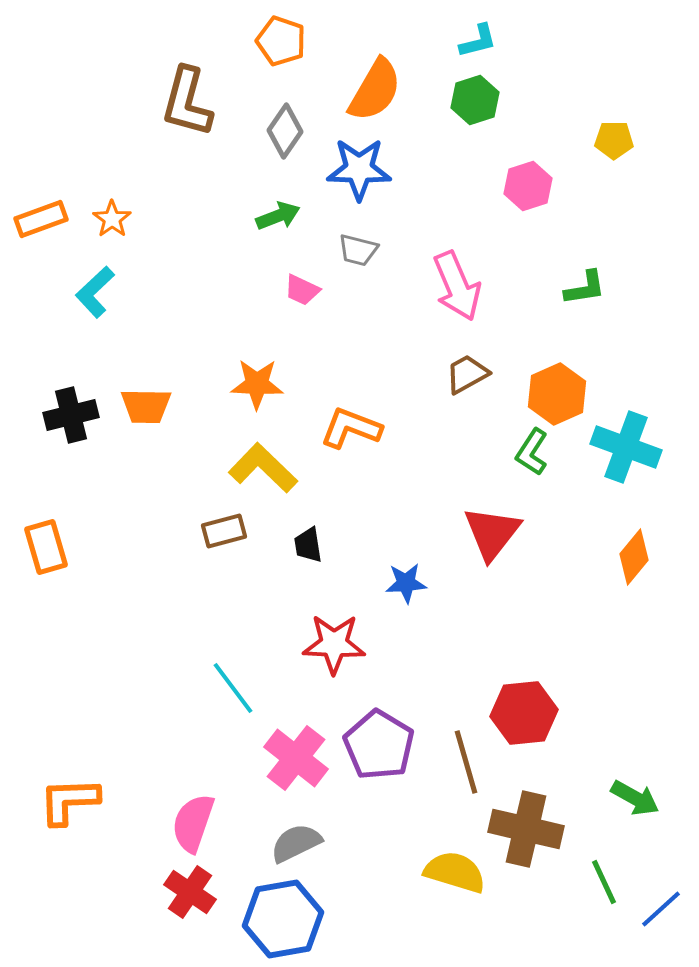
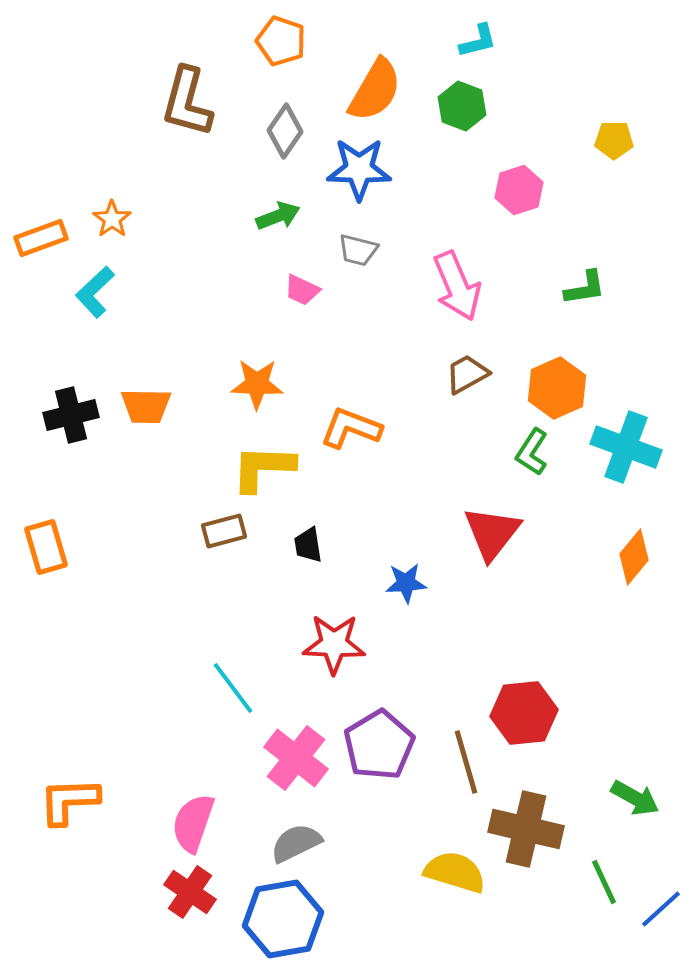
green hexagon at (475, 100): moved 13 px left, 6 px down; rotated 21 degrees counterclockwise
pink hexagon at (528, 186): moved 9 px left, 4 px down
orange rectangle at (41, 219): moved 19 px down
orange hexagon at (557, 394): moved 6 px up
yellow L-shape at (263, 468): rotated 42 degrees counterclockwise
purple pentagon at (379, 745): rotated 10 degrees clockwise
